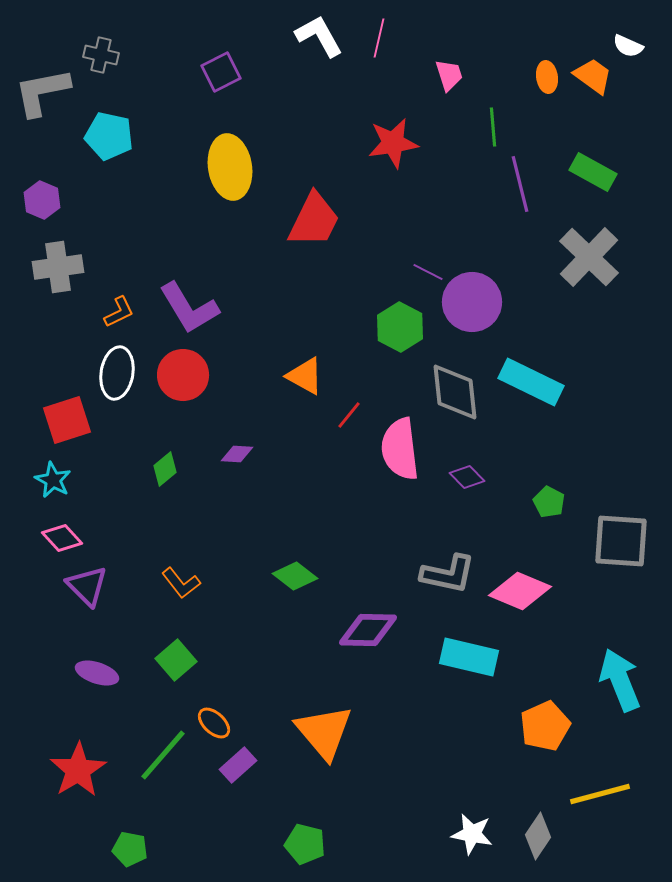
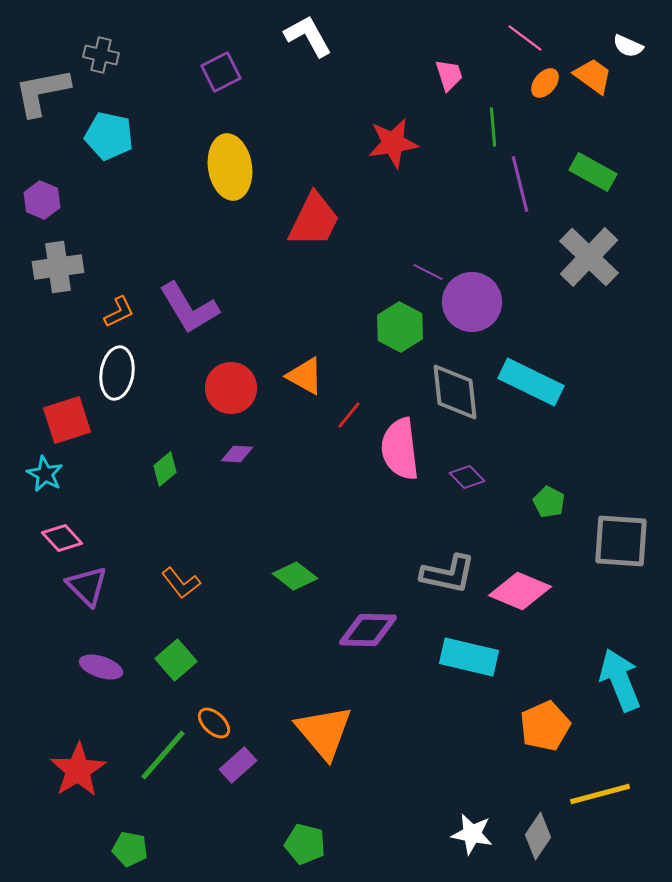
white L-shape at (319, 36): moved 11 px left
pink line at (379, 38): moved 146 px right; rotated 66 degrees counterclockwise
orange ellipse at (547, 77): moved 2 px left, 6 px down; rotated 48 degrees clockwise
red circle at (183, 375): moved 48 px right, 13 px down
cyan star at (53, 480): moved 8 px left, 6 px up
purple ellipse at (97, 673): moved 4 px right, 6 px up
